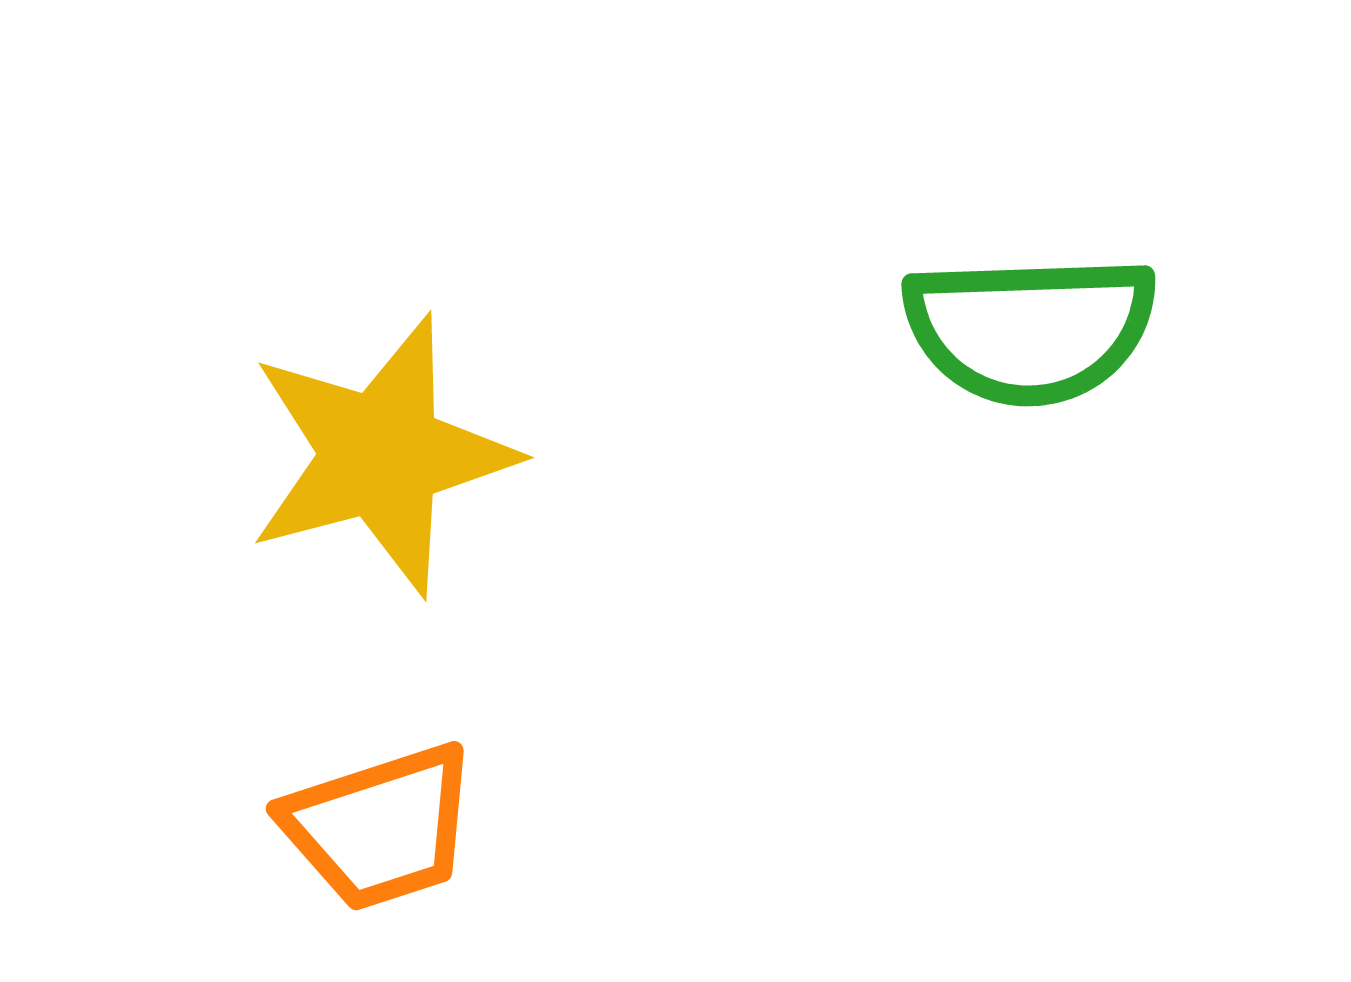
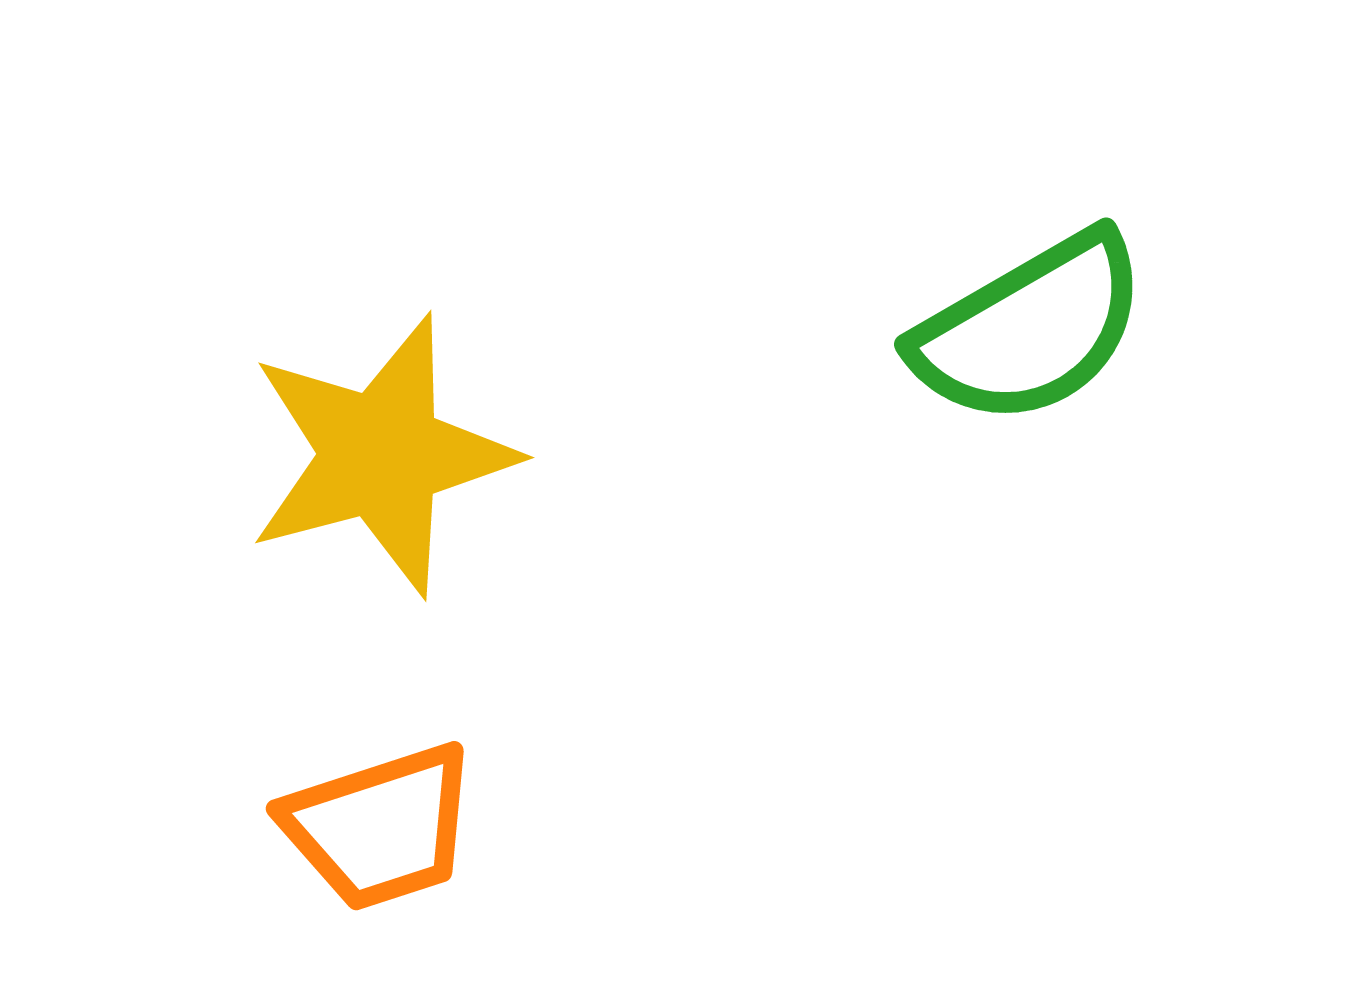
green semicircle: rotated 28 degrees counterclockwise
